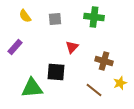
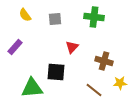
yellow semicircle: moved 1 px up
yellow star: rotated 16 degrees clockwise
